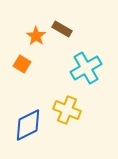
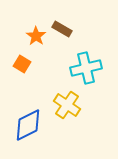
cyan cross: rotated 16 degrees clockwise
yellow cross: moved 5 px up; rotated 12 degrees clockwise
